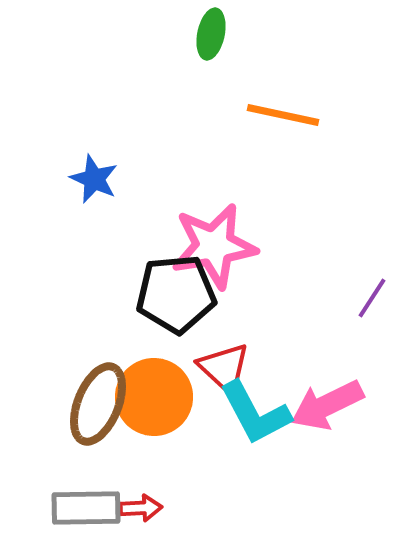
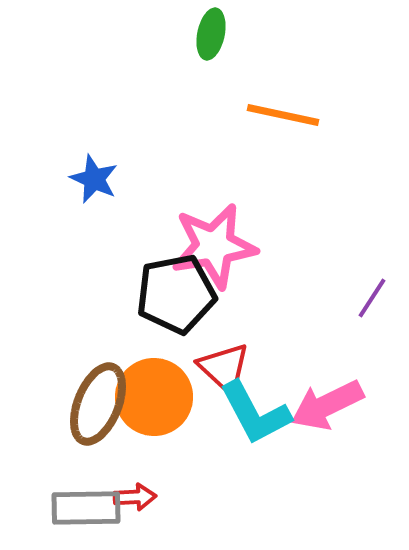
black pentagon: rotated 6 degrees counterclockwise
red arrow: moved 6 px left, 11 px up
